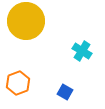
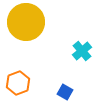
yellow circle: moved 1 px down
cyan cross: rotated 18 degrees clockwise
